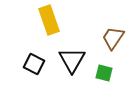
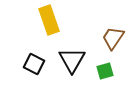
green square: moved 1 px right, 2 px up; rotated 30 degrees counterclockwise
